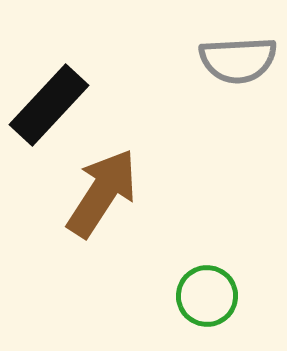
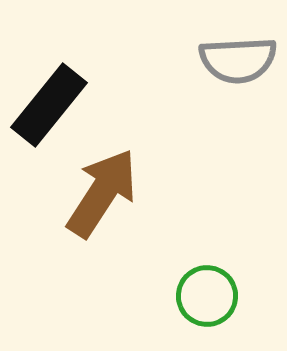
black rectangle: rotated 4 degrees counterclockwise
